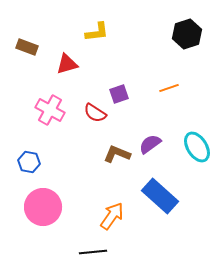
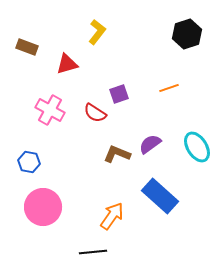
yellow L-shape: rotated 45 degrees counterclockwise
